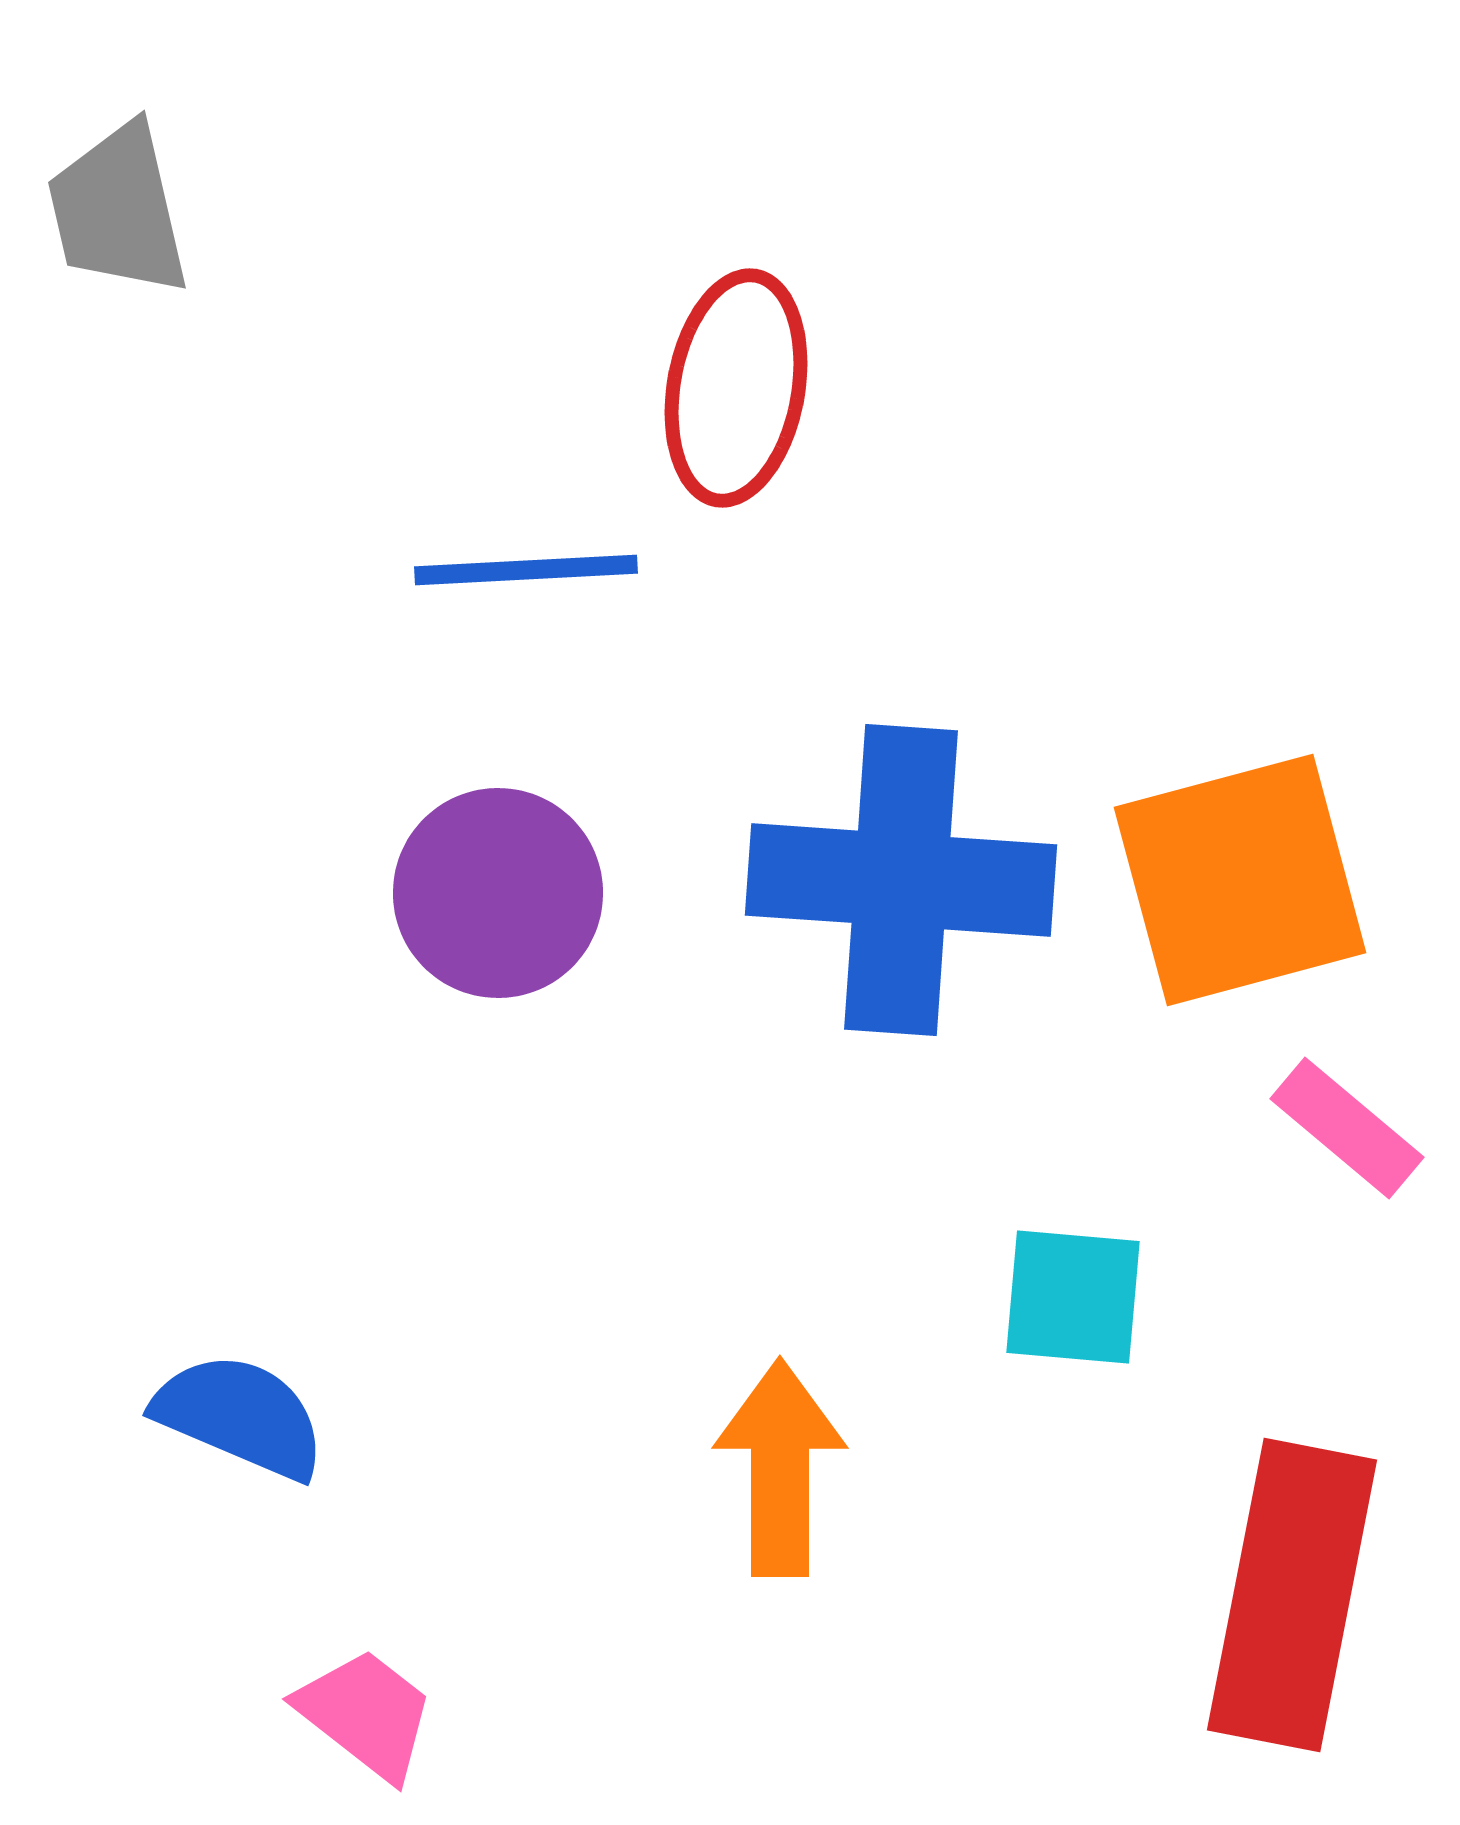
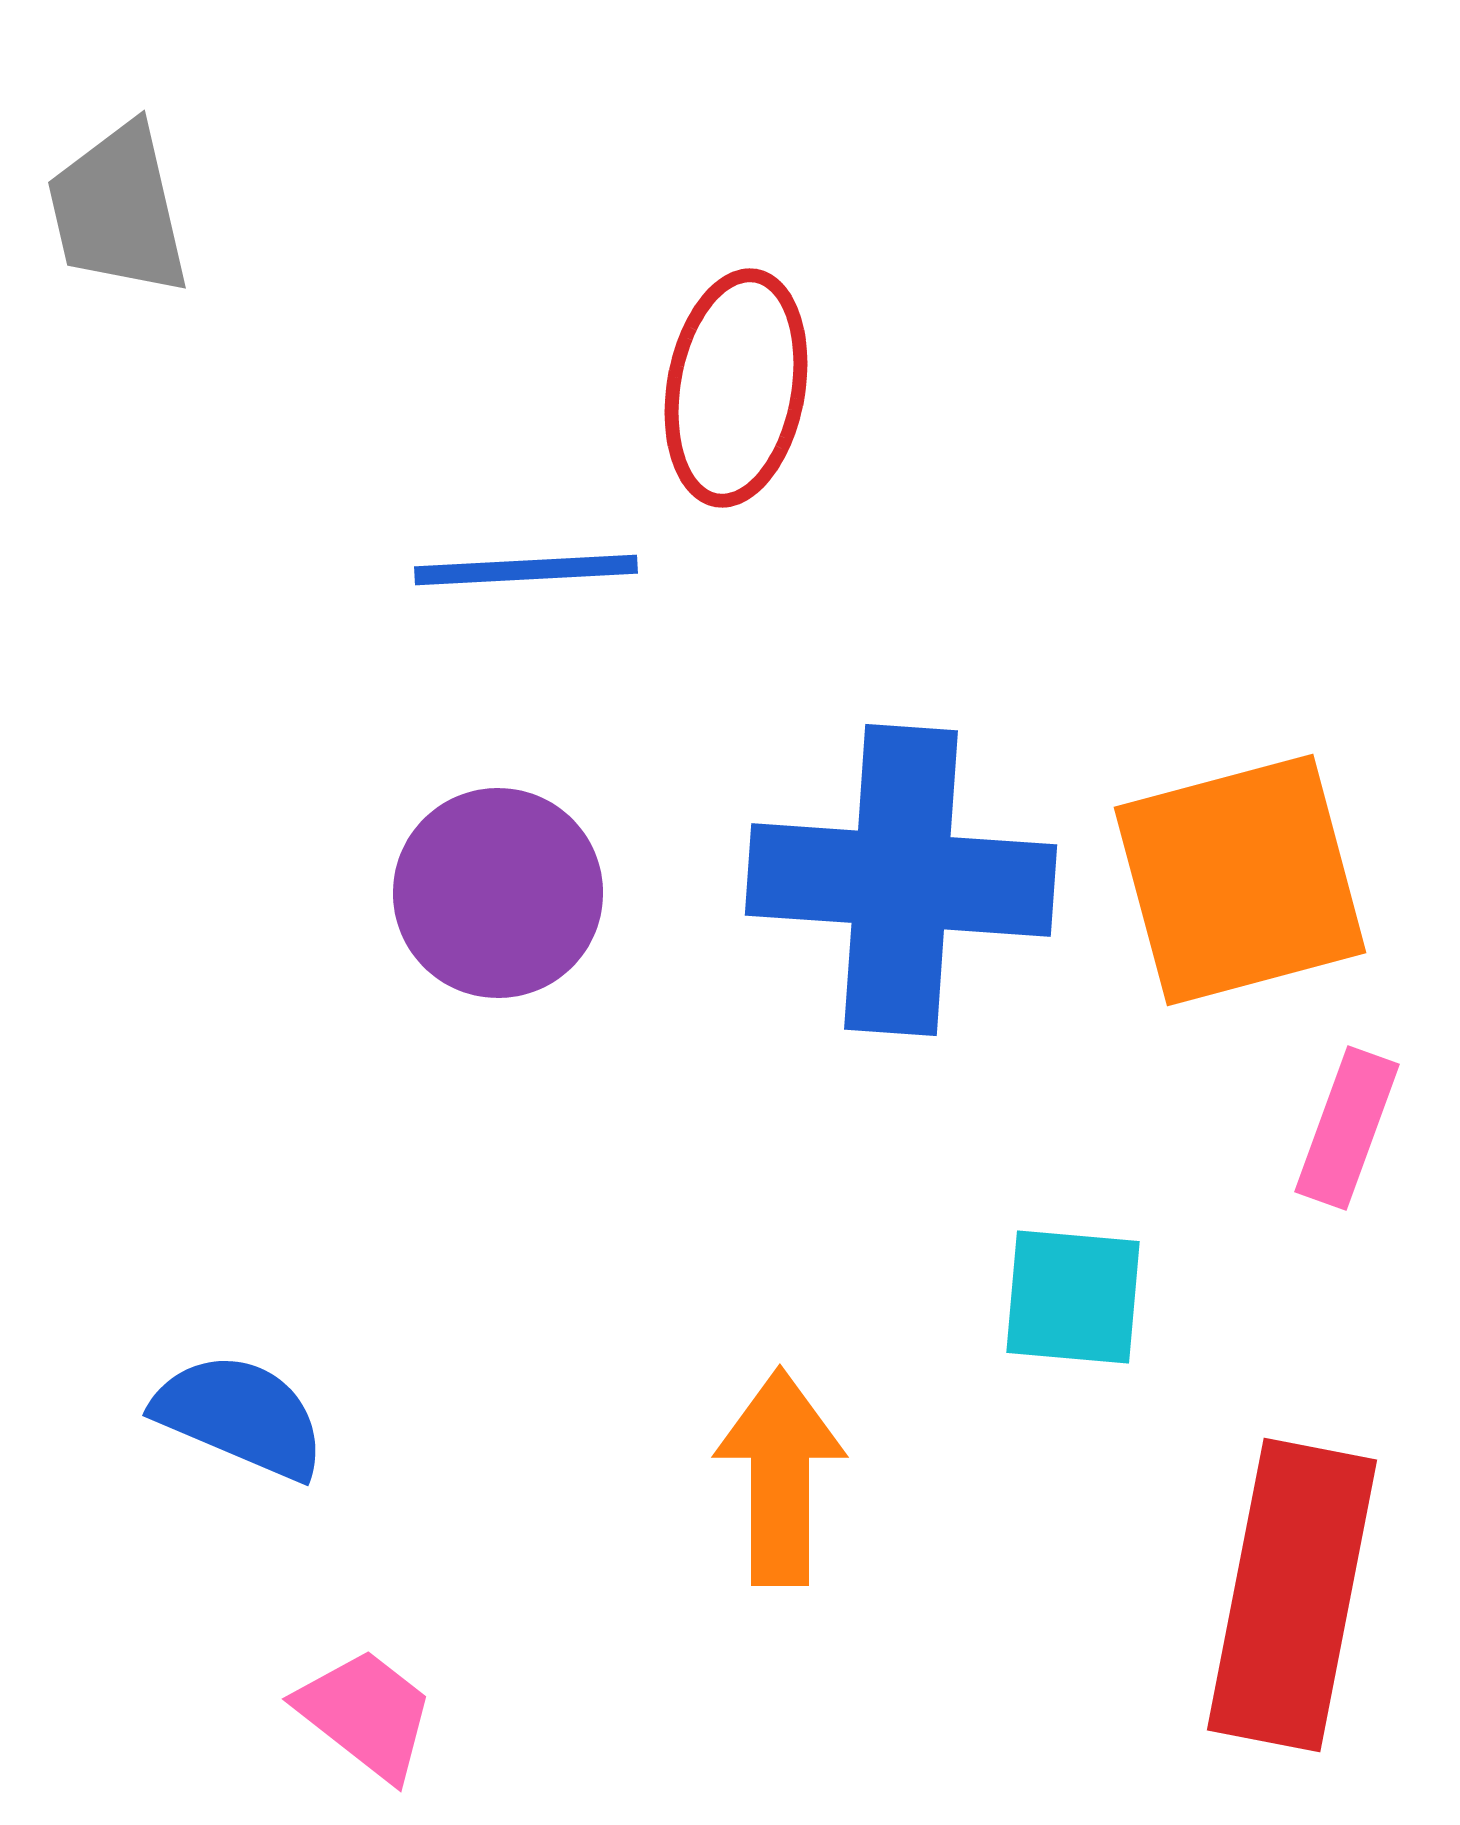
pink rectangle: rotated 70 degrees clockwise
orange arrow: moved 9 px down
